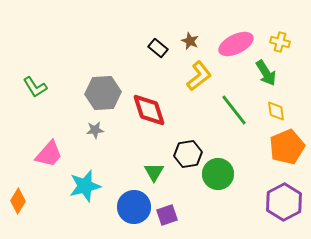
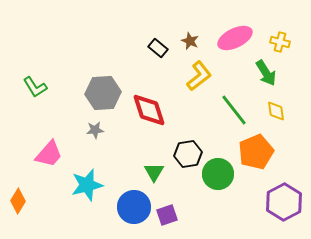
pink ellipse: moved 1 px left, 6 px up
orange pentagon: moved 31 px left, 5 px down
cyan star: moved 2 px right, 1 px up
